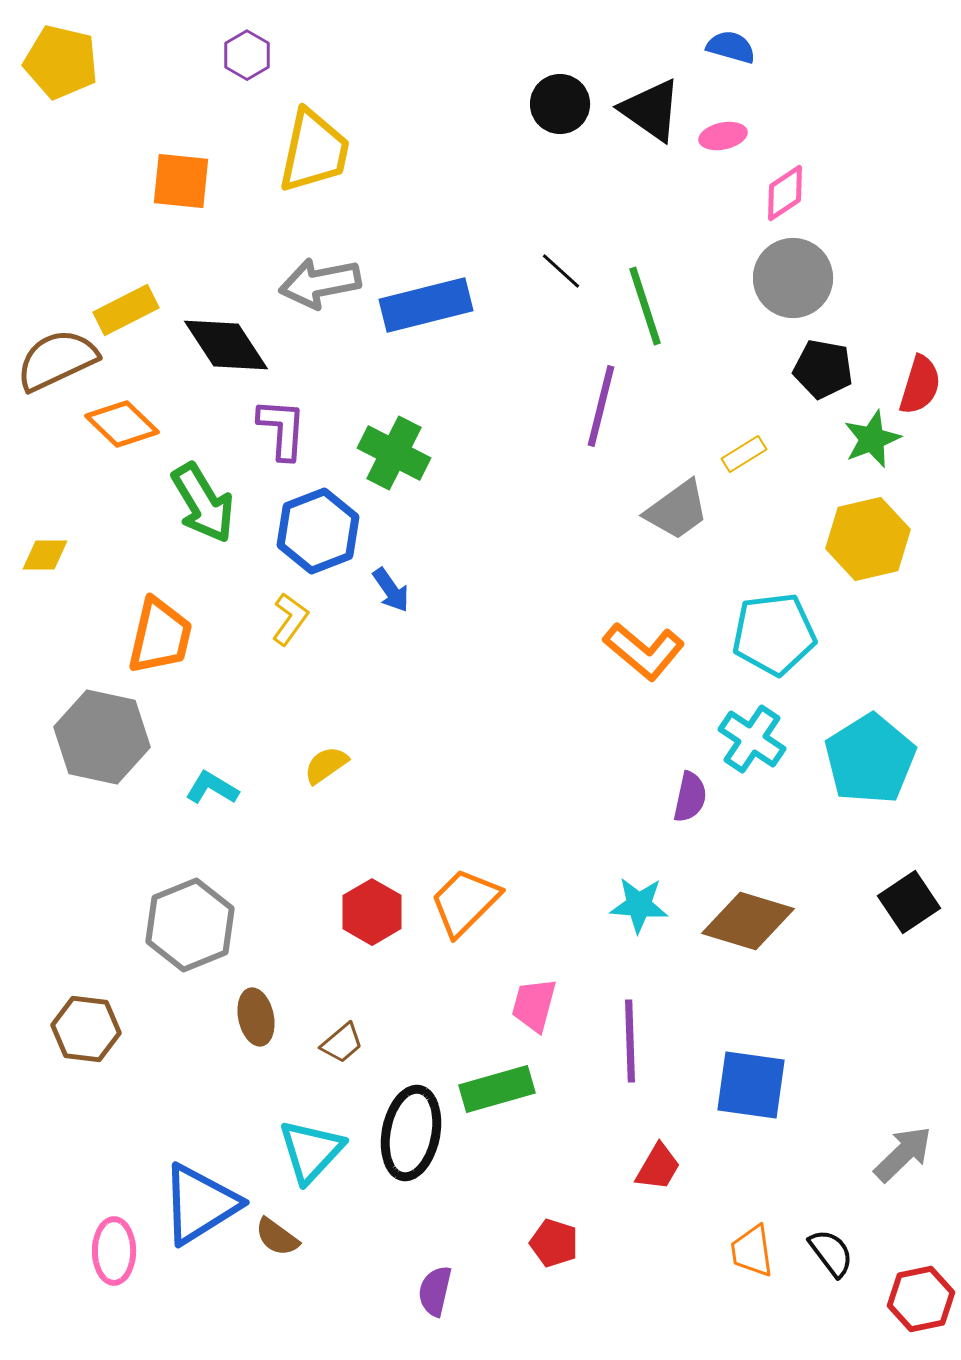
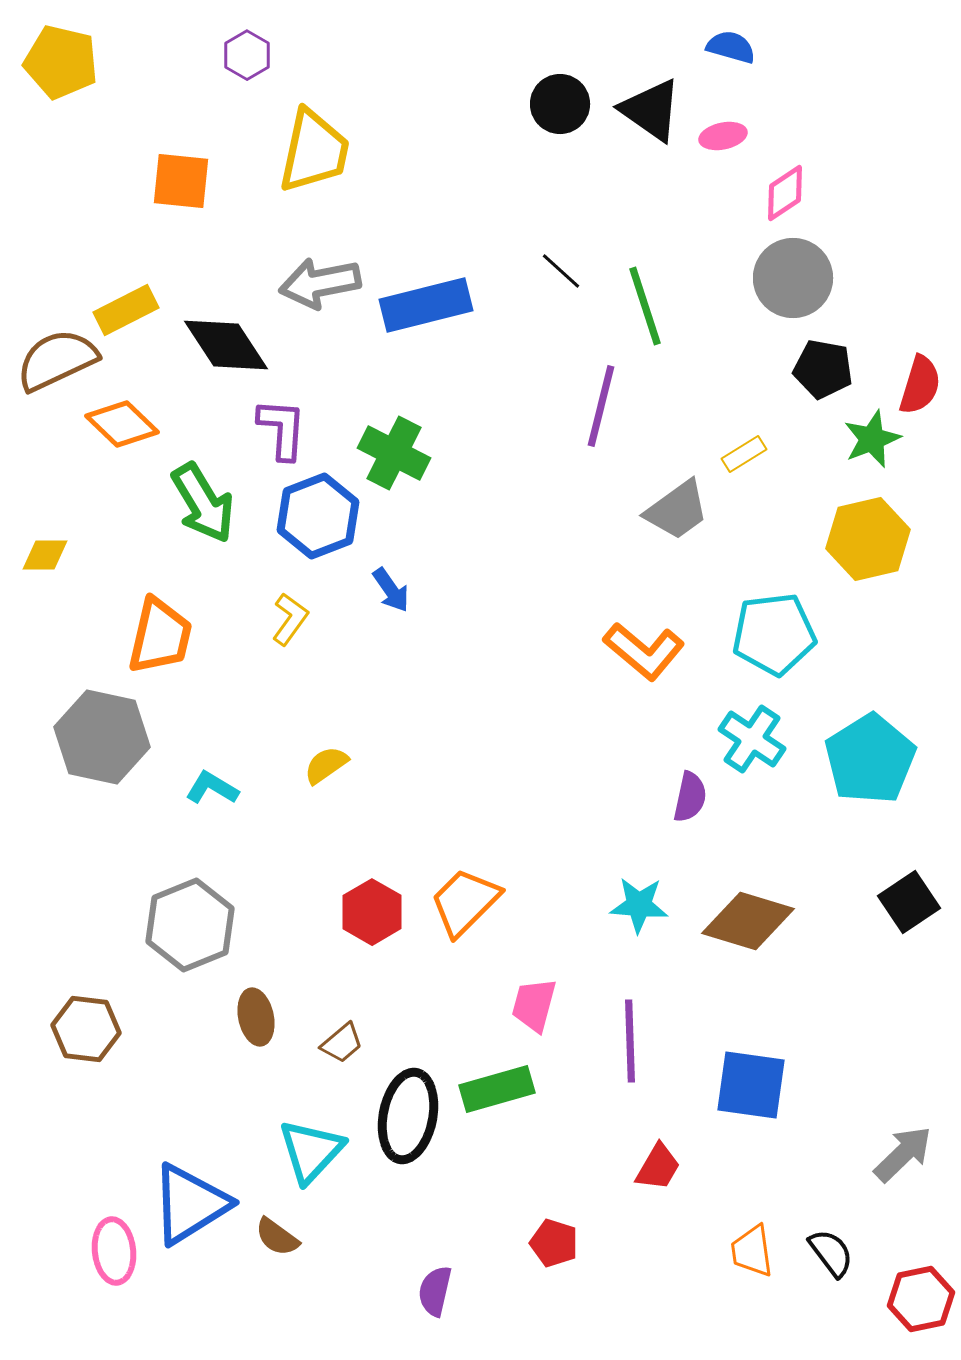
blue hexagon at (318, 531): moved 15 px up
black ellipse at (411, 1133): moved 3 px left, 17 px up
blue triangle at (200, 1204): moved 10 px left
pink ellipse at (114, 1251): rotated 6 degrees counterclockwise
